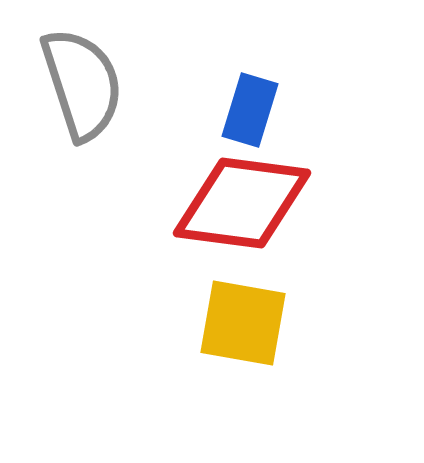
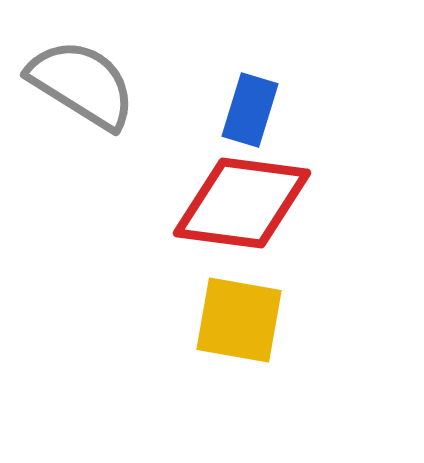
gray semicircle: rotated 40 degrees counterclockwise
yellow square: moved 4 px left, 3 px up
